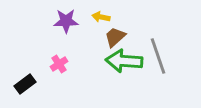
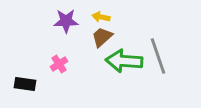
brown trapezoid: moved 13 px left
black rectangle: rotated 45 degrees clockwise
